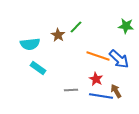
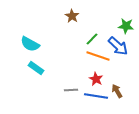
green line: moved 16 px right, 12 px down
brown star: moved 14 px right, 19 px up
cyan semicircle: rotated 36 degrees clockwise
blue arrow: moved 1 px left, 13 px up
cyan rectangle: moved 2 px left
brown arrow: moved 1 px right
blue line: moved 5 px left
